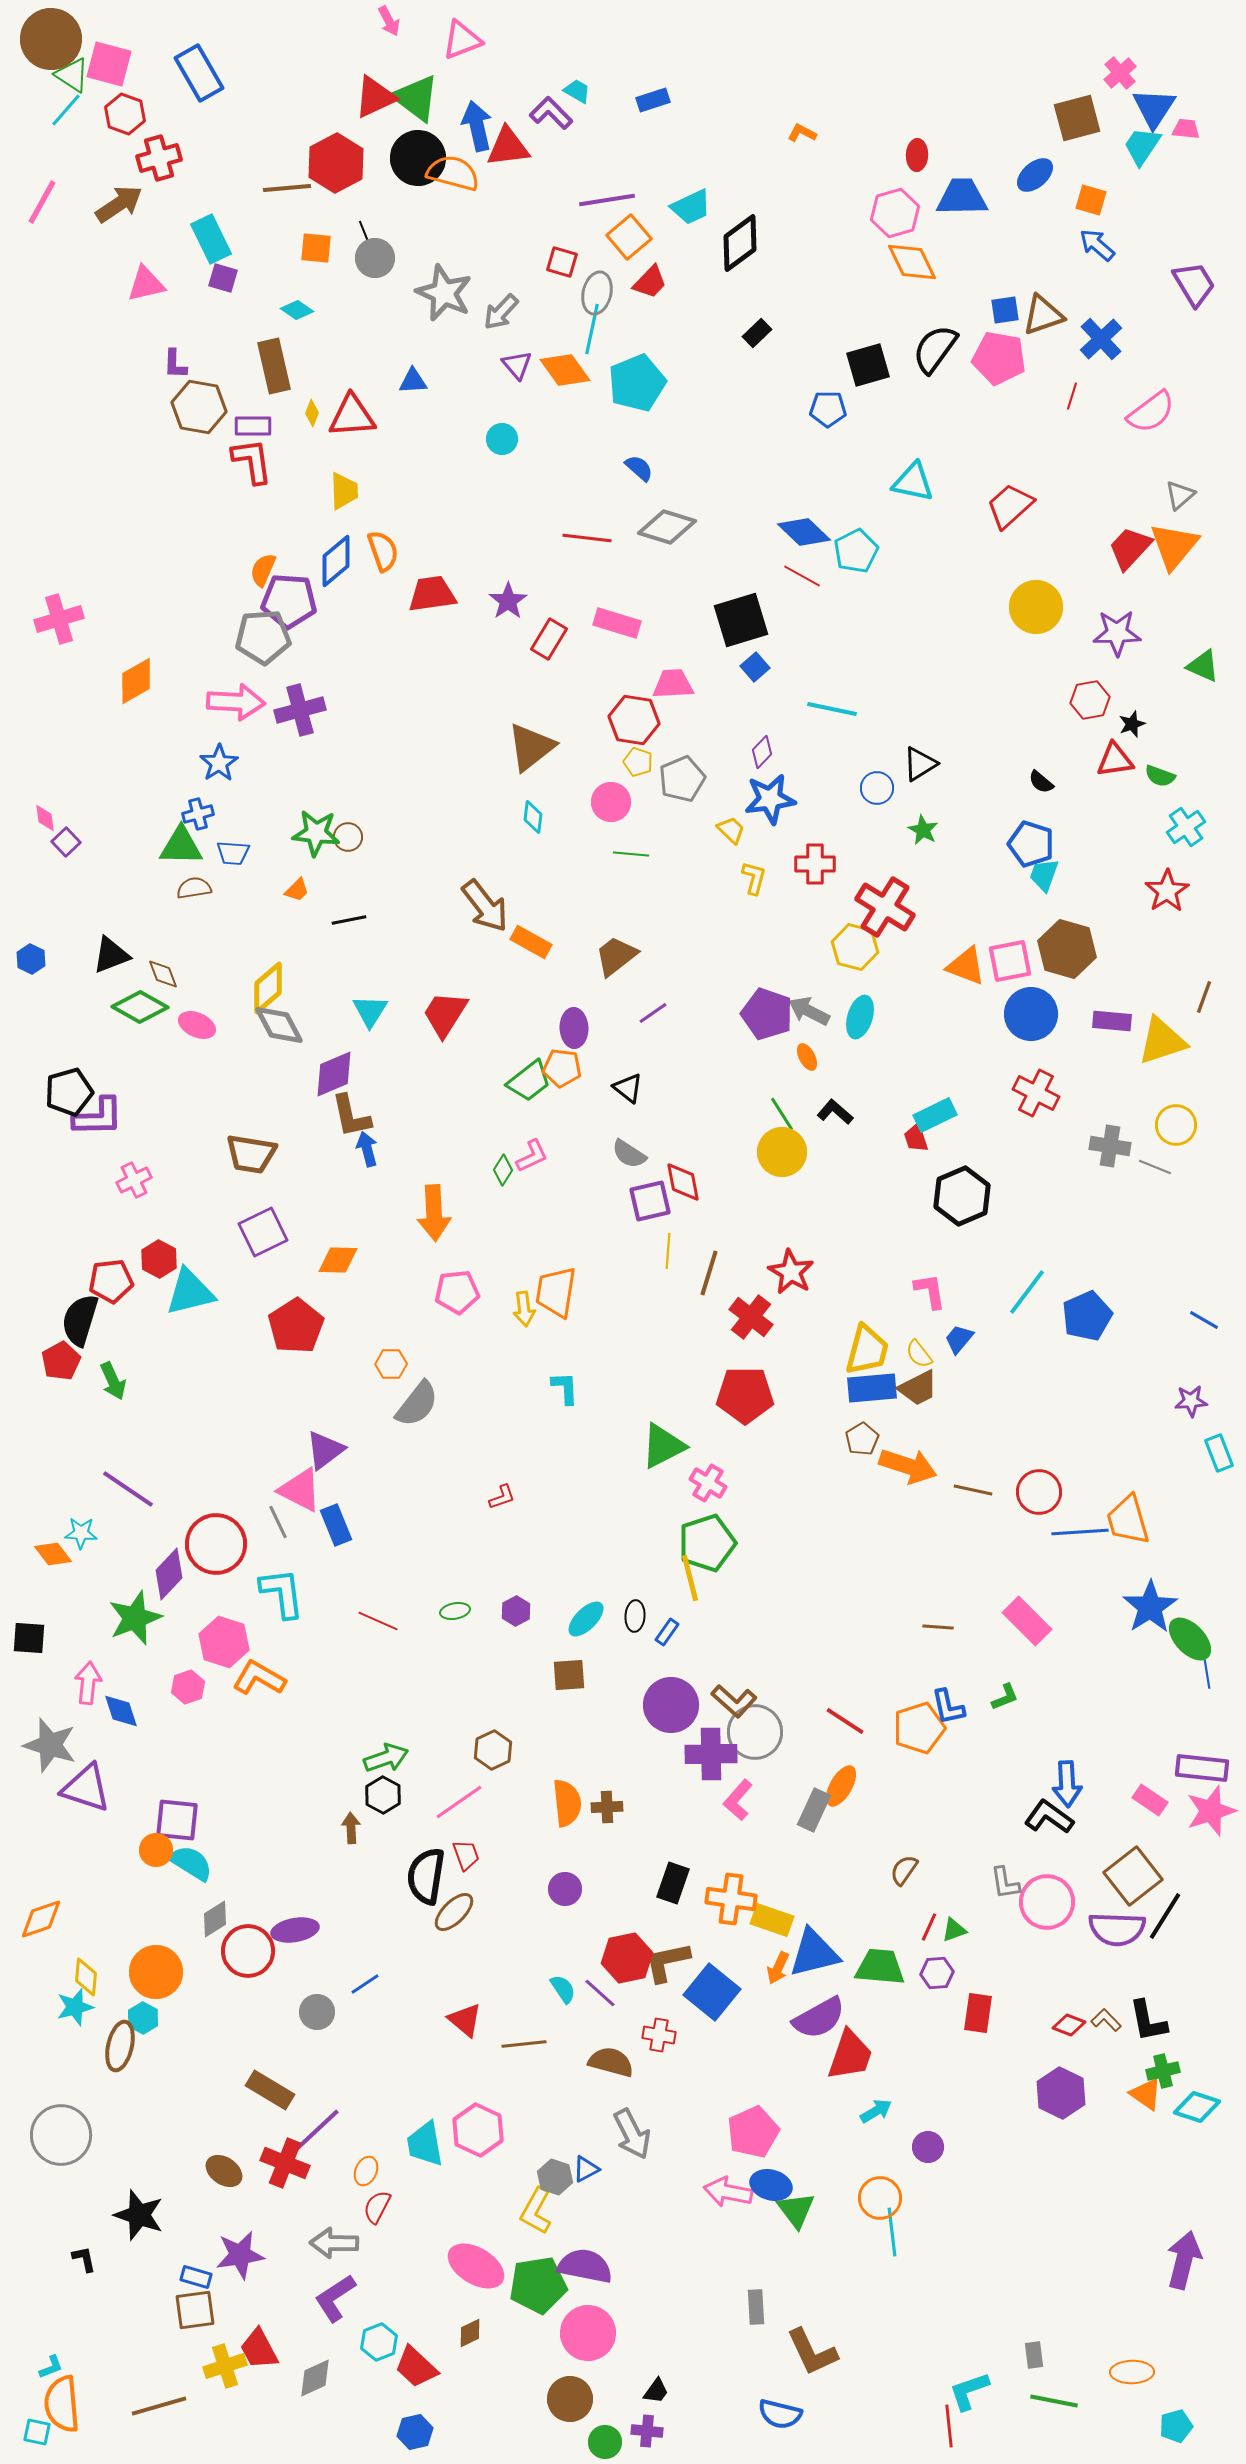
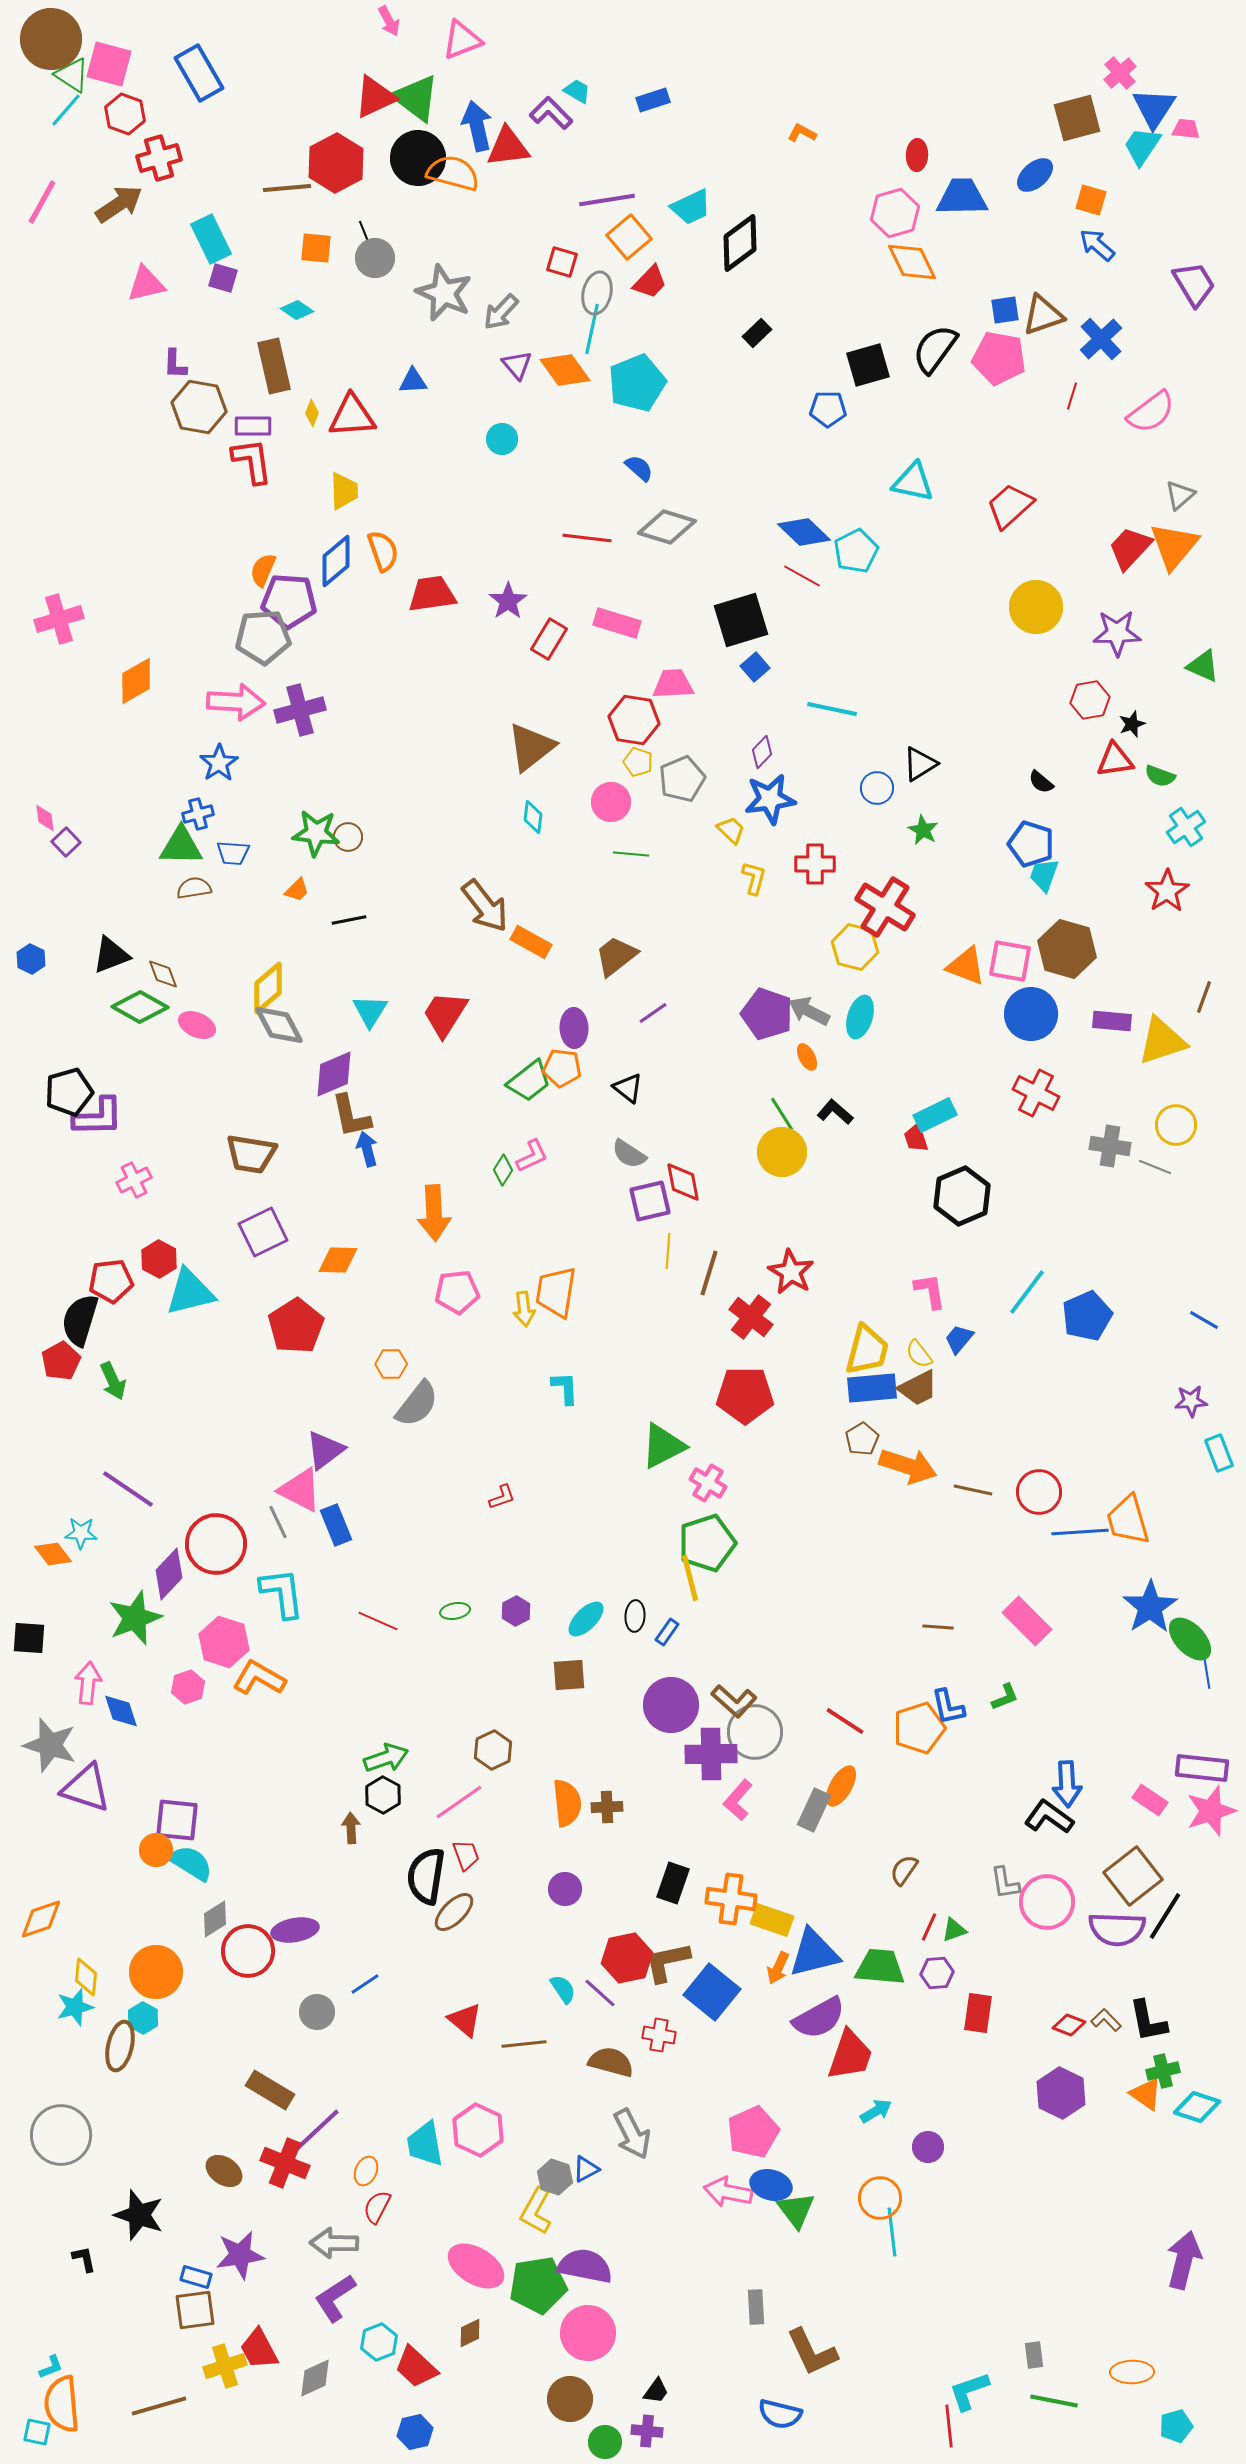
pink square at (1010, 961): rotated 21 degrees clockwise
